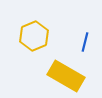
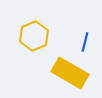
yellow rectangle: moved 4 px right, 3 px up
